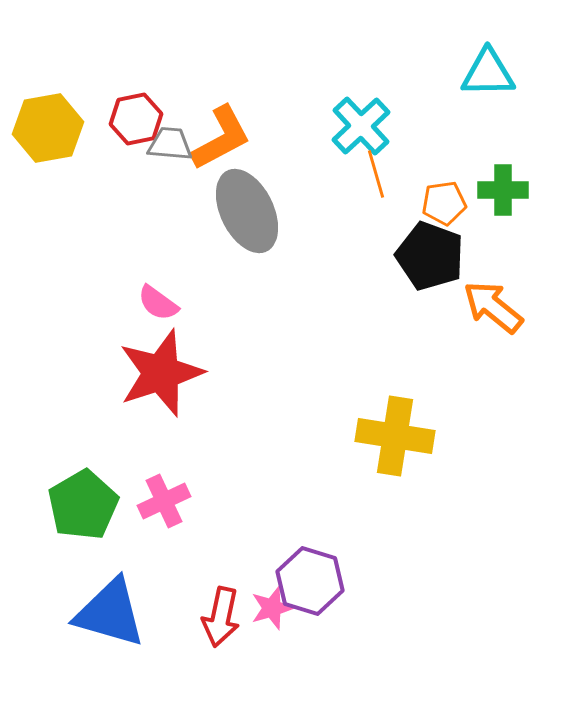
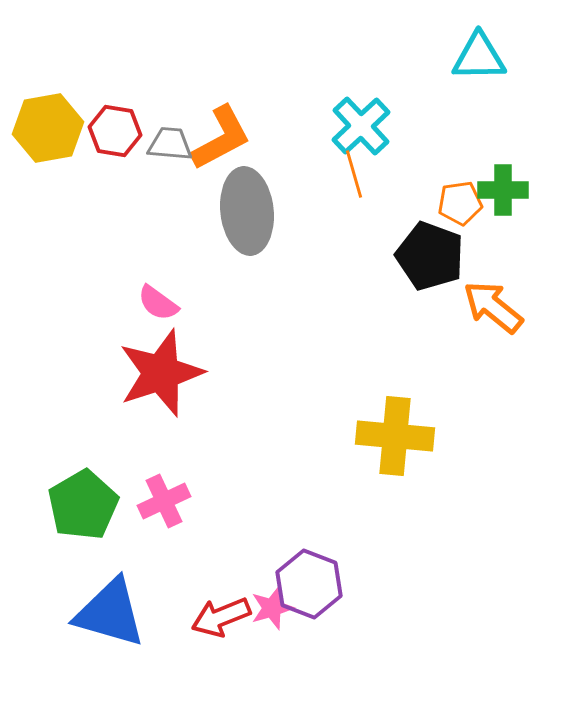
cyan triangle: moved 9 px left, 16 px up
red hexagon: moved 21 px left, 12 px down; rotated 21 degrees clockwise
orange line: moved 22 px left
orange pentagon: moved 16 px right
gray ellipse: rotated 20 degrees clockwise
yellow cross: rotated 4 degrees counterclockwise
purple hexagon: moved 1 px left, 3 px down; rotated 4 degrees clockwise
red arrow: rotated 56 degrees clockwise
